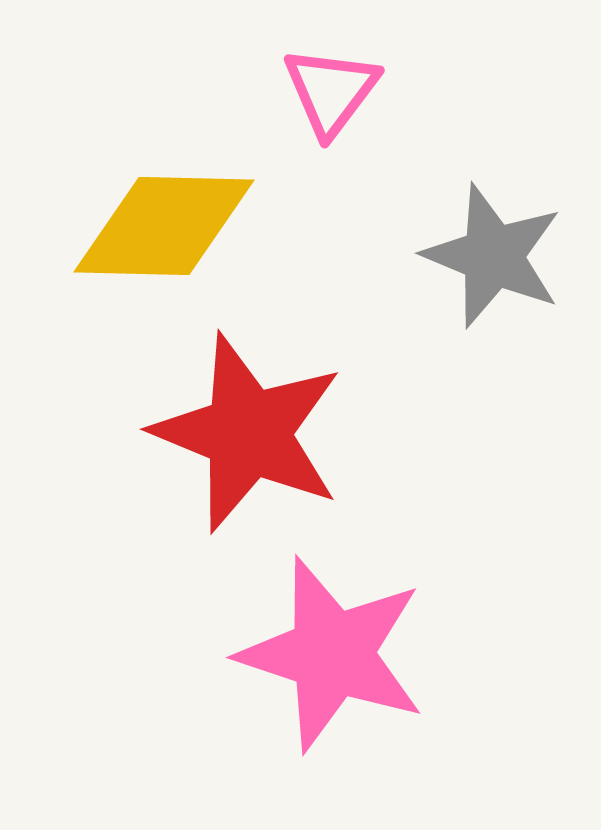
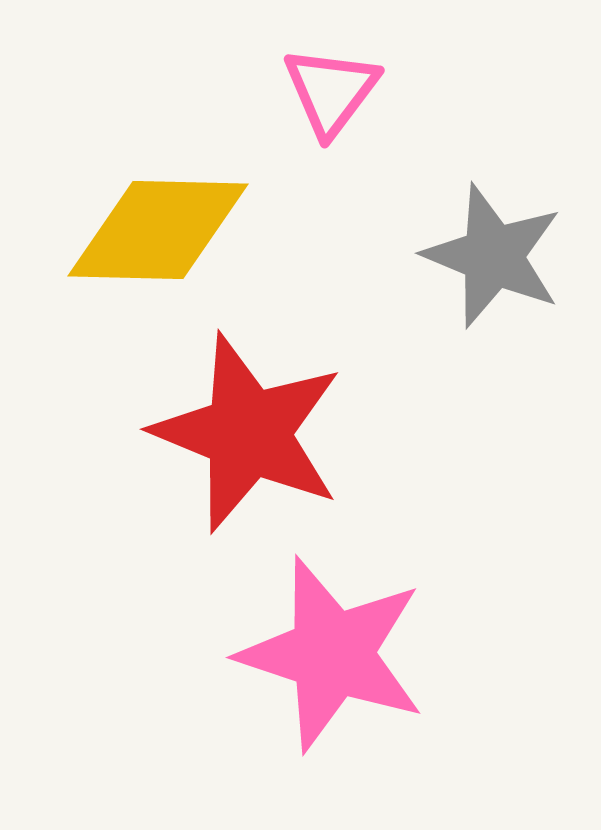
yellow diamond: moved 6 px left, 4 px down
